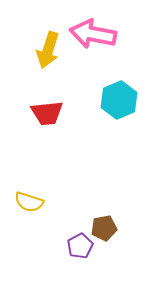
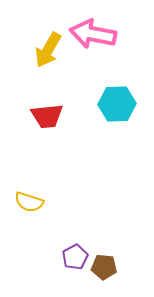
yellow arrow: rotated 12 degrees clockwise
cyan hexagon: moved 2 px left, 4 px down; rotated 21 degrees clockwise
red trapezoid: moved 3 px down
brown pentagon: moved 39 px down; rotated 15 degrees clockwise
purple pentagon: moved 5 px left, 11 px down
